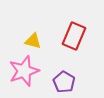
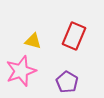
pink star: moved 3 px left
purple pentagon: moved 3 px right
